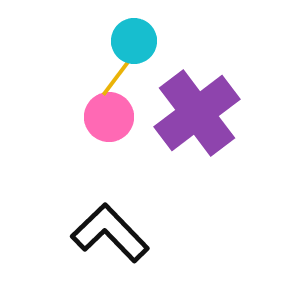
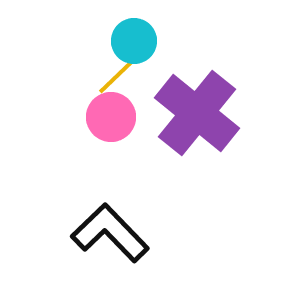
yellow line: rotated 9 degrees clockwise
purple cross: rotated 14 degrees counterclockwise
pink circle: moved 2 px right
